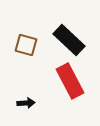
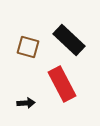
brown square: moved 2 px right, 2 px down
red rectangle: moved 8 px left, 3 px down
